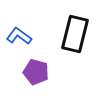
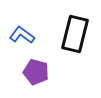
blue L-shape: moved 3 px right, 1 px up
